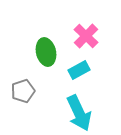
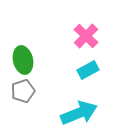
green ellipse: moved 23 px left, 8 px down
cyan rectangle: moved 9 px right
cyan arrow: rotated 87 degrees counterclockwise
